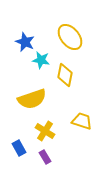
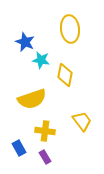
yellow ellipse: moved 8 px up; rotated 32 degrees clockwise
yellow trapezoid: rotated 35 degrees clockwise
yellow cross: rotated 24 degrees counterclockwise
